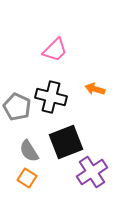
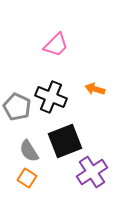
pink trapezoid: moved 1 px right, 5 px up
black cross: rotated 8 degrees clockwise
black square: moved 1 px left, 1 px up
